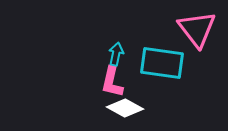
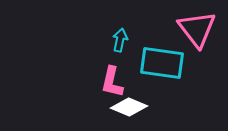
cyan arrow: moved 4 px right, 14 px up
white diamond: moved 4 px right, 1 px up; rotated 6 degrees counterclockwise
